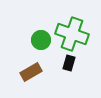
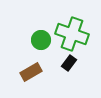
black rectangle: rotated 21 degrees clockwise
